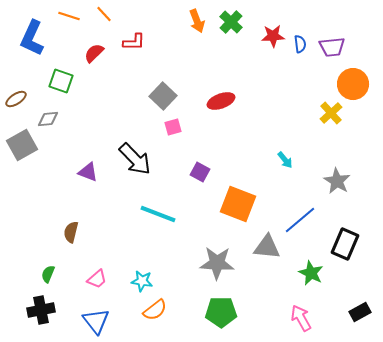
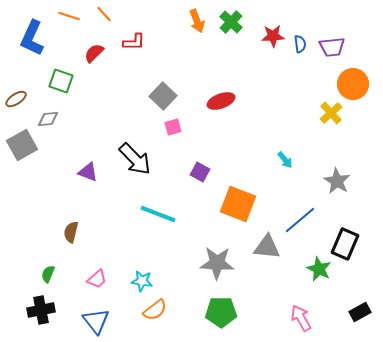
green star at (311, 273): moved 8 px right, 4 px up
